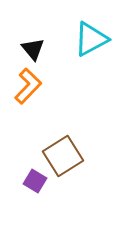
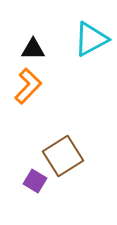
black triangle: rotated 50 degrees counterclockwise
